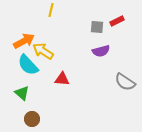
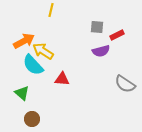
red rectangle: moved 14 px down
cyan semicircle: moved 5 px right
gray semicircle: moved 2 px down
